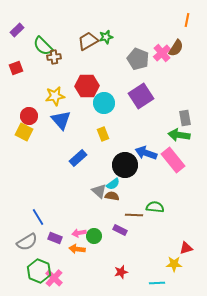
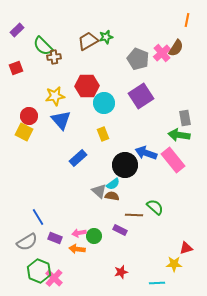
green semicircle at (155, 207): rotated 36 degrees clockwise
